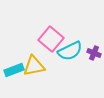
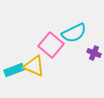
pink square: moved 6 px down
cyan semicircle: moved 4 px right, 18 px up
yellow triangle: rotated 35 degrees clockwise
